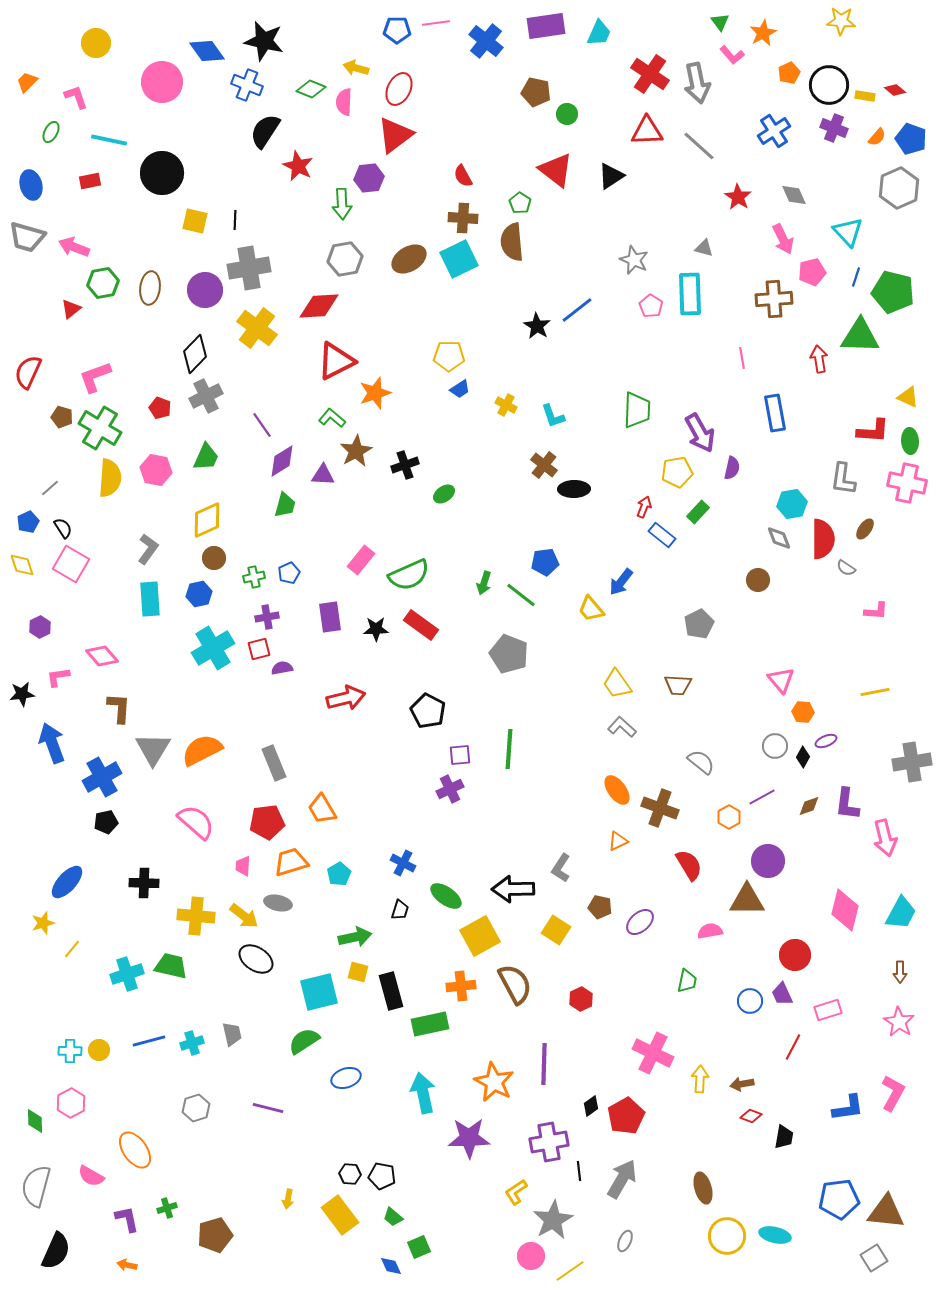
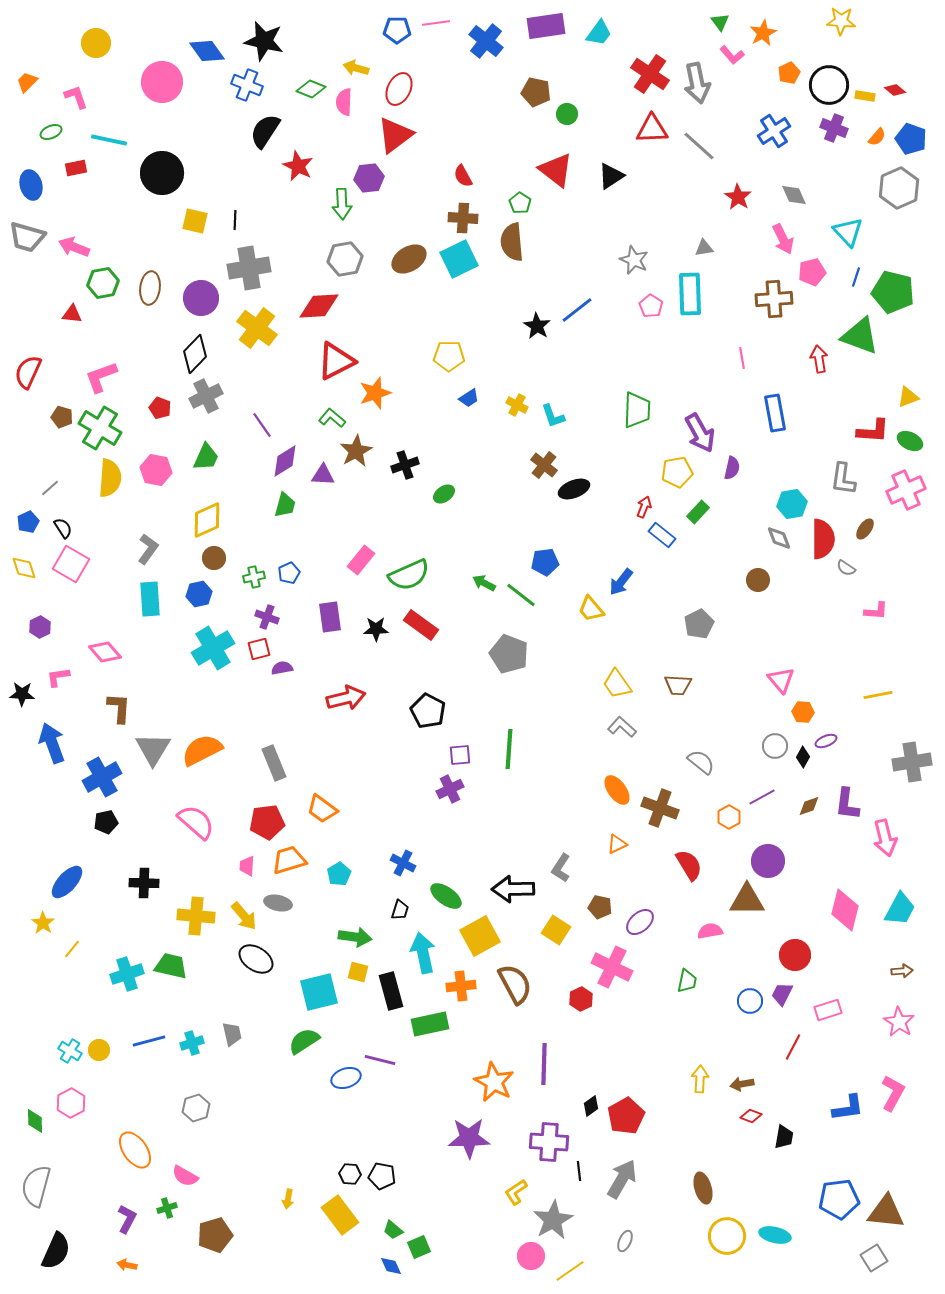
cyan trapezoid at (599, 33): rotated 12 degrees clockwise
red triangle at (647, 131): moved 5 px right, 2 px up
green ellipse at (51, 132): rotated 40 degrees clockwise
red rectangle at (90, 181): moved 14 px left, 13 px up
gray triangle at (704, 248): rotated 24 degrees counterclockwise
purple circle at (205, 290): moved 4 px left, 8 px down
red triangle at (71, 309): moved 1 px right, 5 px down; rotated 45 degrees clockwise
green triangle at (860, 336): rotated 18 degrees clockwise
pink L-shape at (95, 377): moved 6 px right
blue trapezoid at (460, 389): moved 9 px right, 9 px down
yellow triangle at (908, 397): rotated 45 degrees counterclockwise
yellow cross at (506, 405): moved 11 px right
green ellipse at (910, 441): rotated 60 degrees counterclockwise
purple diamond at (282, 461): moved 3 px right
pink cross at (907, 483): moved 1 px left, 7 px down; rotated 36 degrees counterclockwise
black ellipse at (574, 489): rotated 20 degrees counterclockwise
yellow diamond at (22, 565): moved 2 px right, 3 px down
green arrow at (484, 583): rotated 100 degrees clockwise
purple cross at (267, 617): rotated 30 degrees clockwise
pink diamond at (102, 656): moved 3 px right, 4 px up
yellow line at (875, 692): moved 3 px right, 3 px down
black star at (22, 694): rotated 10 degrees clockwise
orange trapezoid at (322, 809): rotated 24 degrees counterclockwise
orange triangle at (618, 841): moved 1 px left, 3 px down
orange trapezoid at (291, 862): moved 2 px left, 2 px up
pink trapezoid at (243, 866): moved 4 px right
cyan trapezoid at (901, 913): moved 1 px left, 4 px up
yellow arrow at (244, 916): rotated 12 degrees clockwise
yellow star at (43, 923): rotated 20 degrees counterclockwise
green arrow at (355, 937): rotated 20 degrees clockwise
brown arrow at (900, 972): moved 2 px right, 1 px up; rotated 95 degrees counterclockwise
purple trapezoid at (782, 994): rotated 50 degrees clockwise
cyan cross at (70, 1051): rotated 30 degrees clockwise
pink cross at (653, 1053): moved 41 px left, 86 px up
cyan arrow at (423, 1093): moved 140 px up
purple line at (268, 1108): moved 112 px right, 48 px up
purple cross at (549, 1142): rotated 15 degrees clockwise
pink semicircle at (91, 1176): moved 94 px right
green trapezoid at (393, 1217): moved 13 px down
purple L-shape at (127, 1219): rotated 40 degrees clockwise
